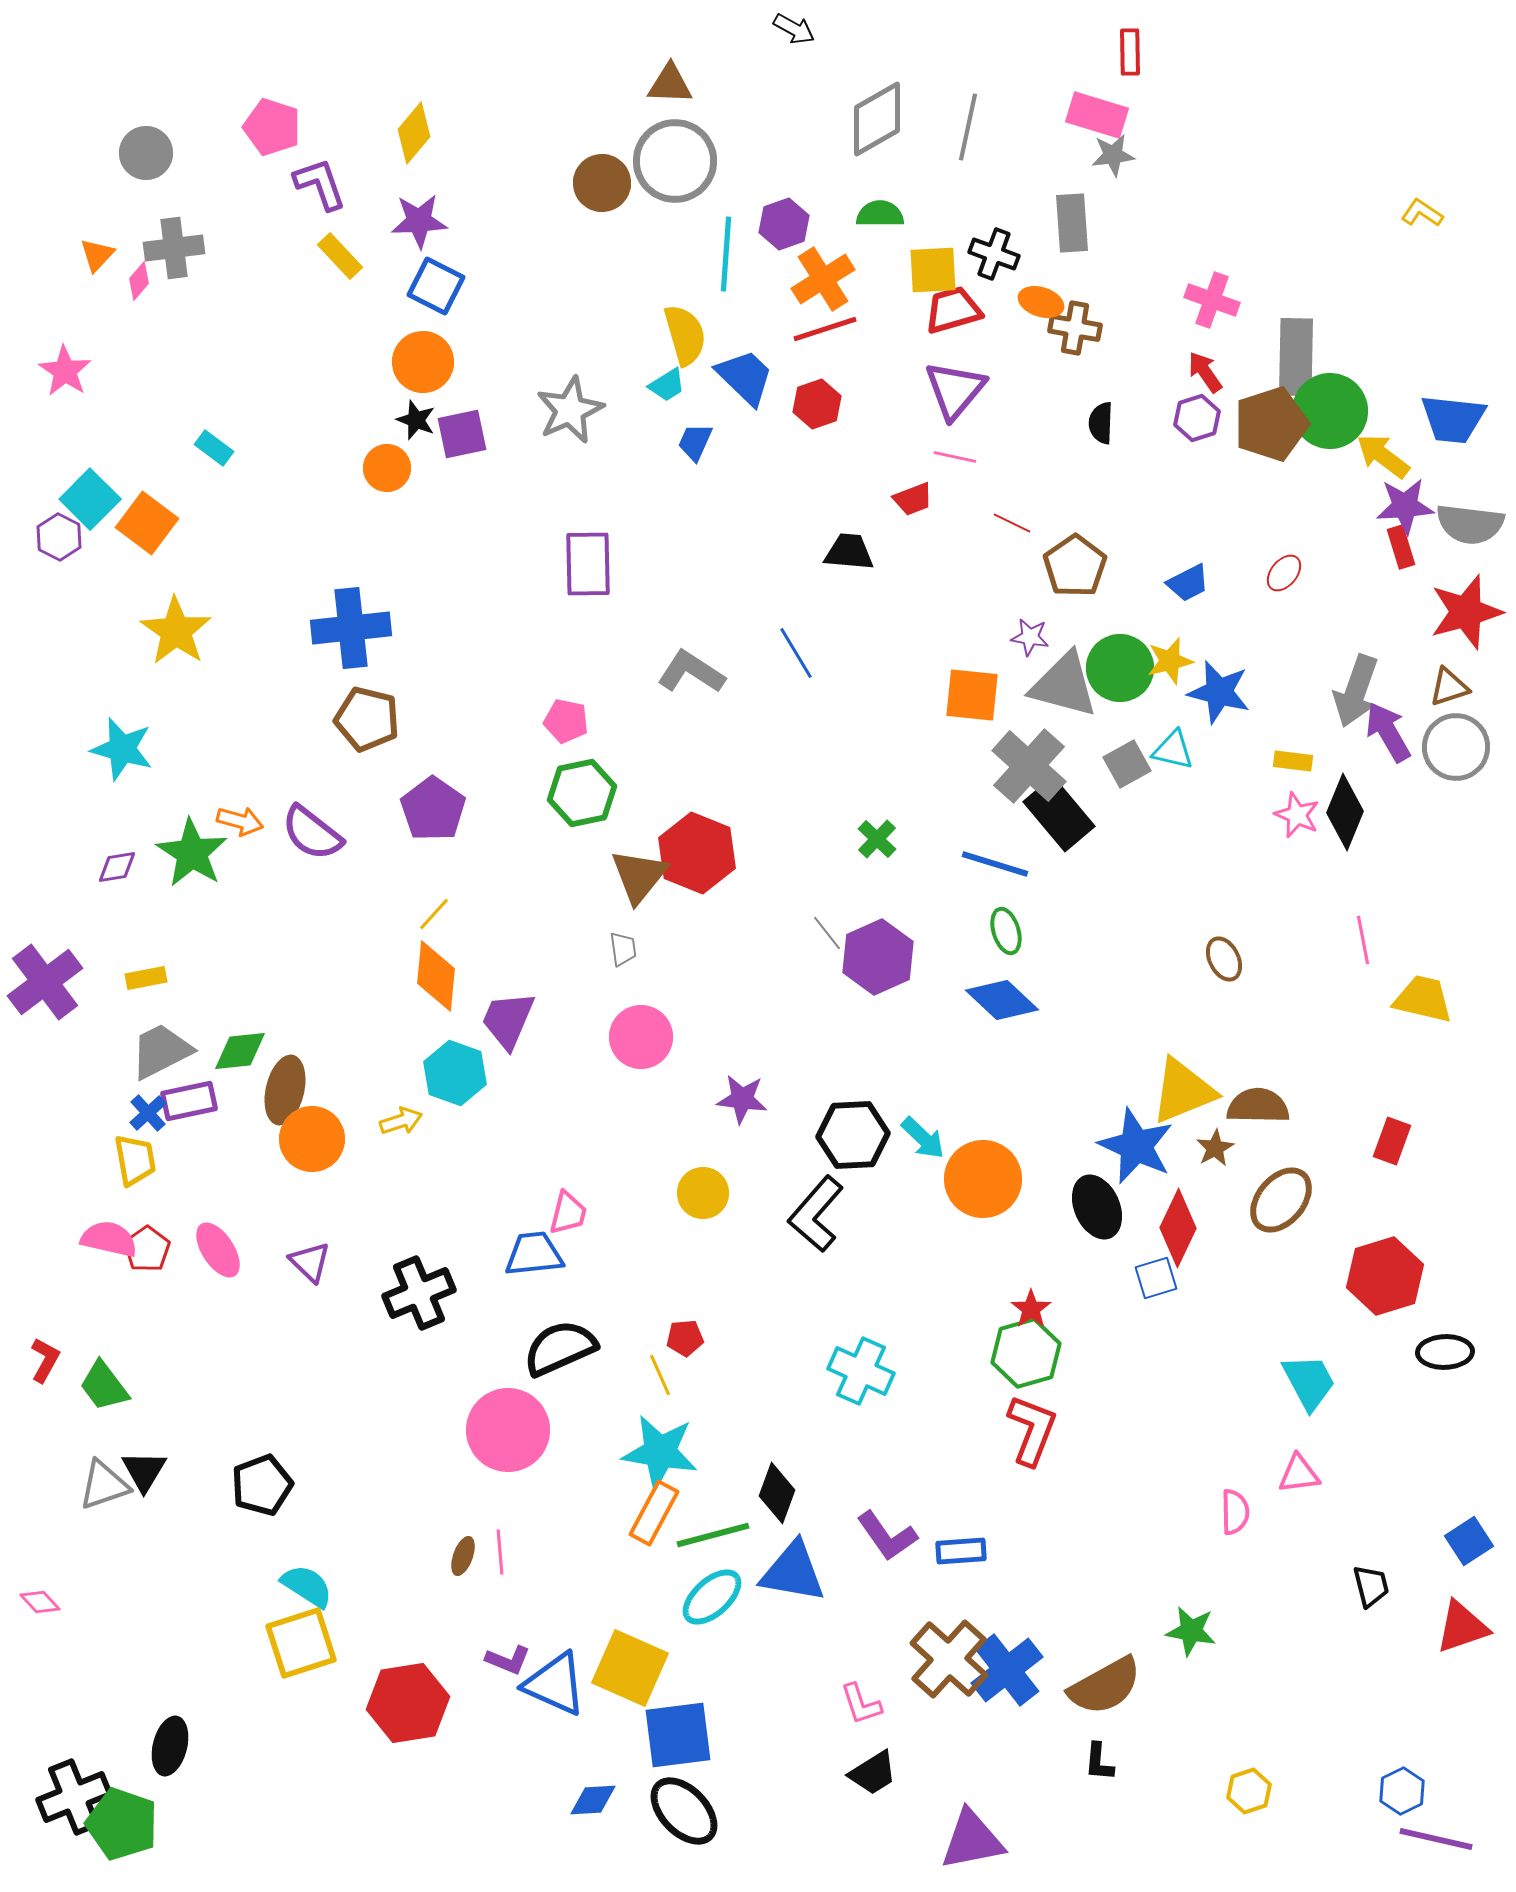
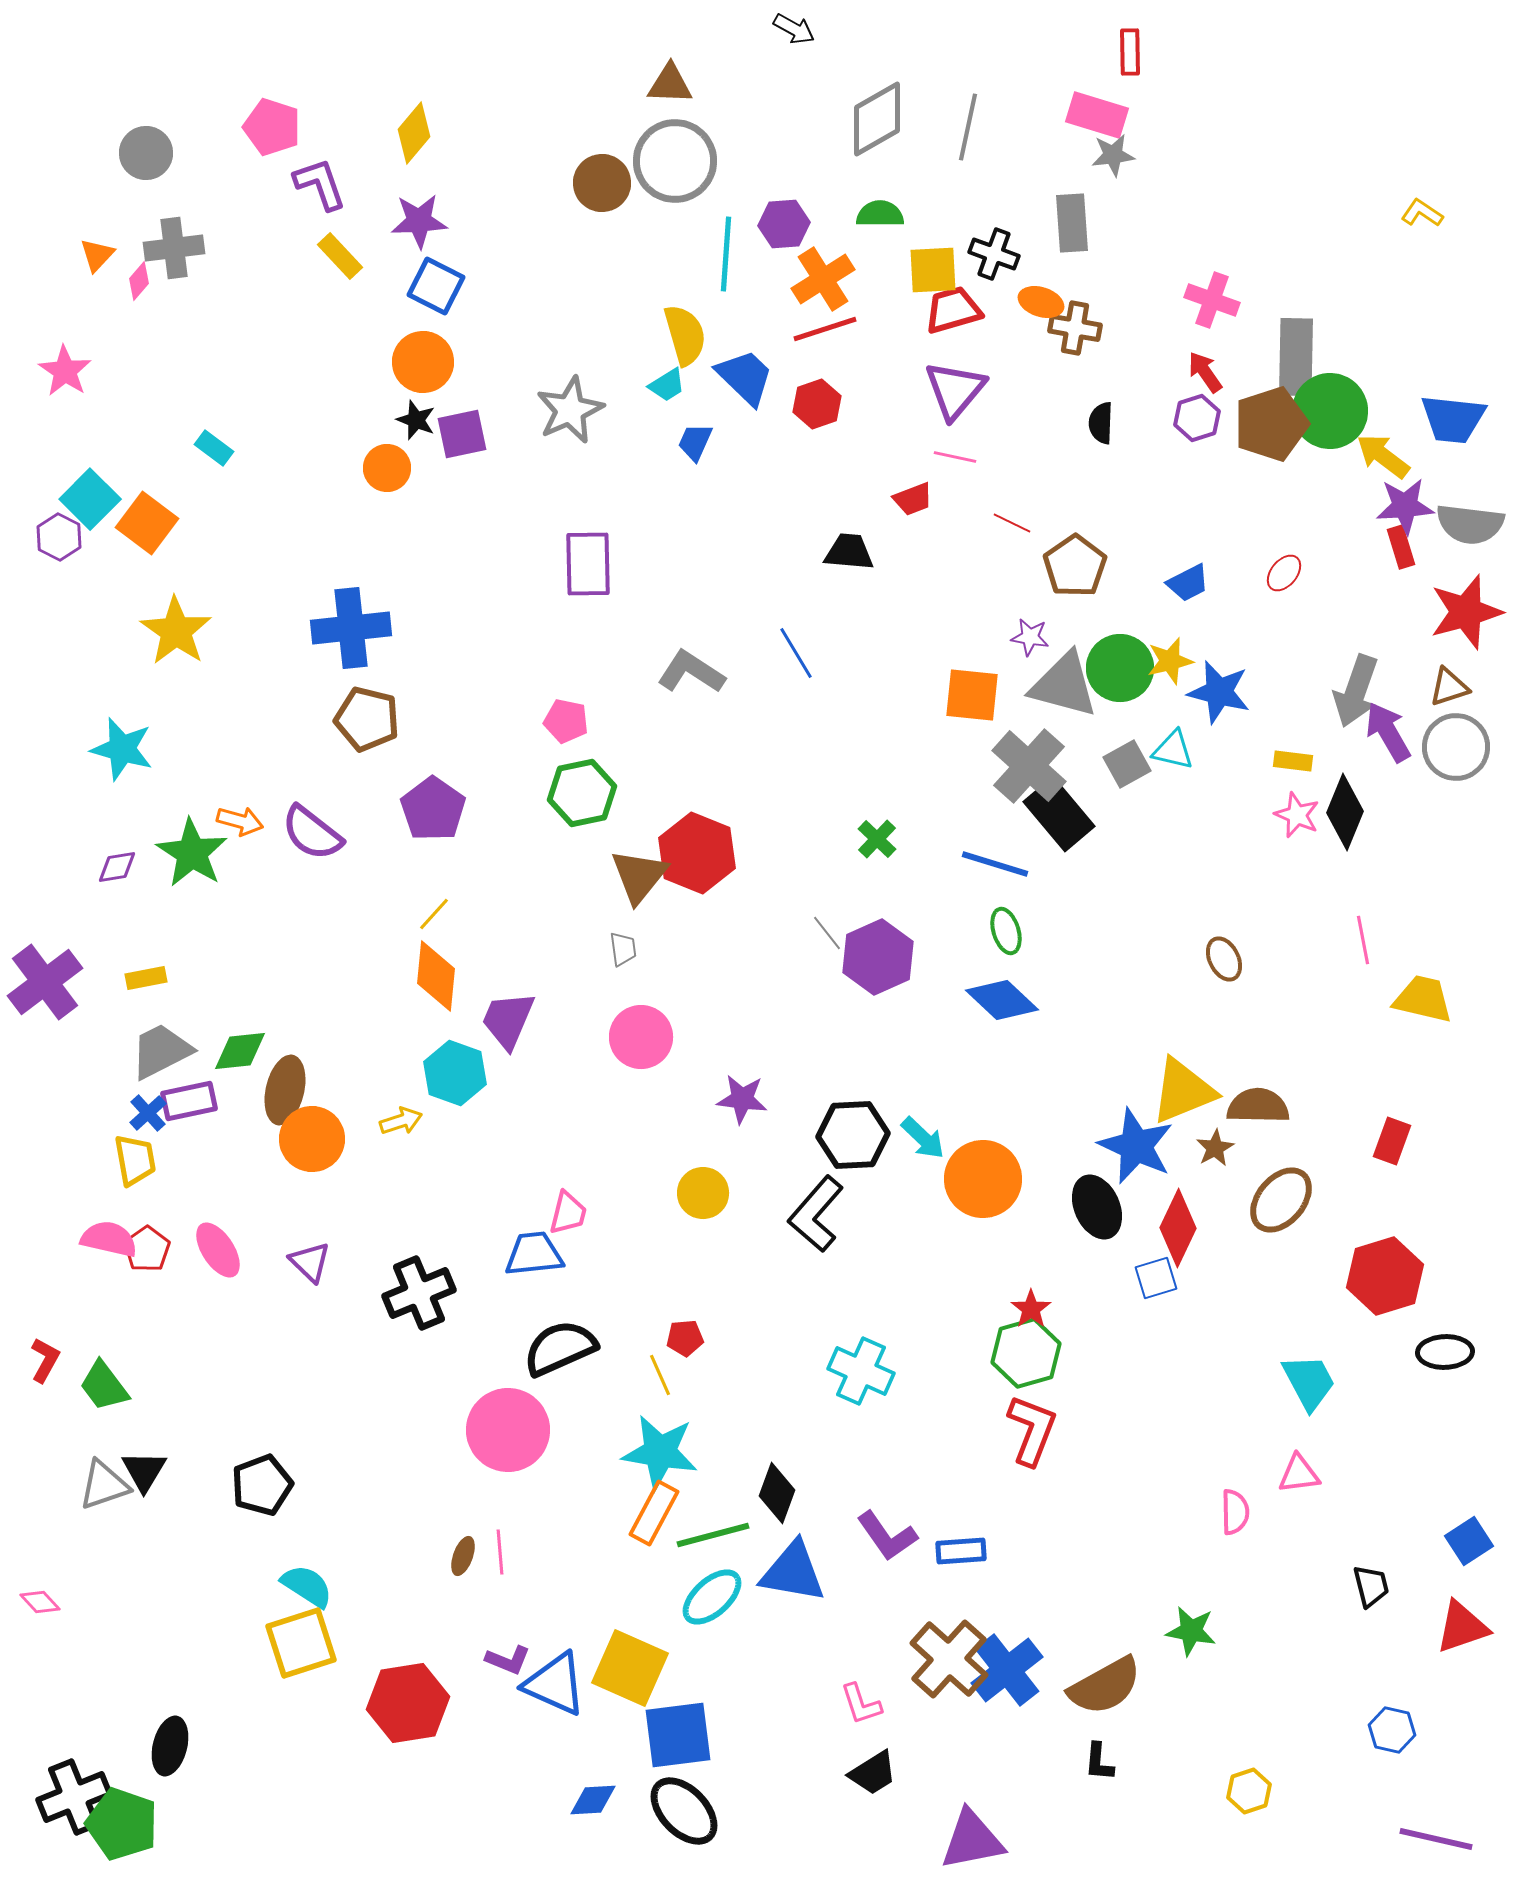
purple hexagon at (784, 224): rotated 15 degrees clockwise
blue hexagon at (1402, 1791): moved 10 px left, 61 px up; rotated 21 degrees counterclockwise
